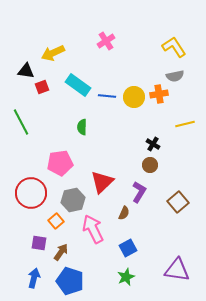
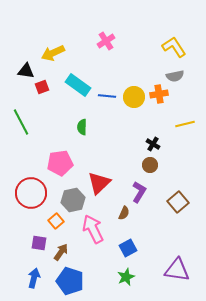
red triangle: moved 3 px left, 1 px down
